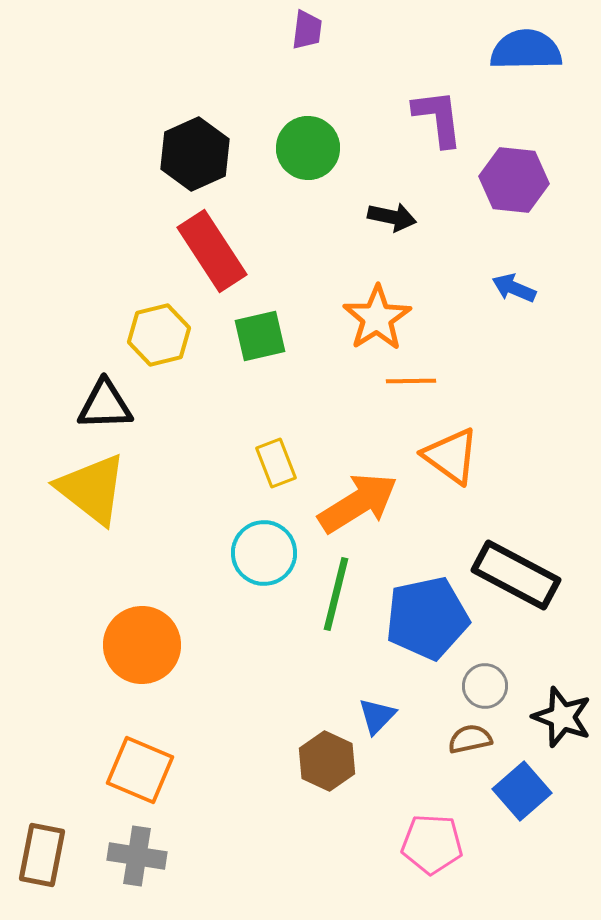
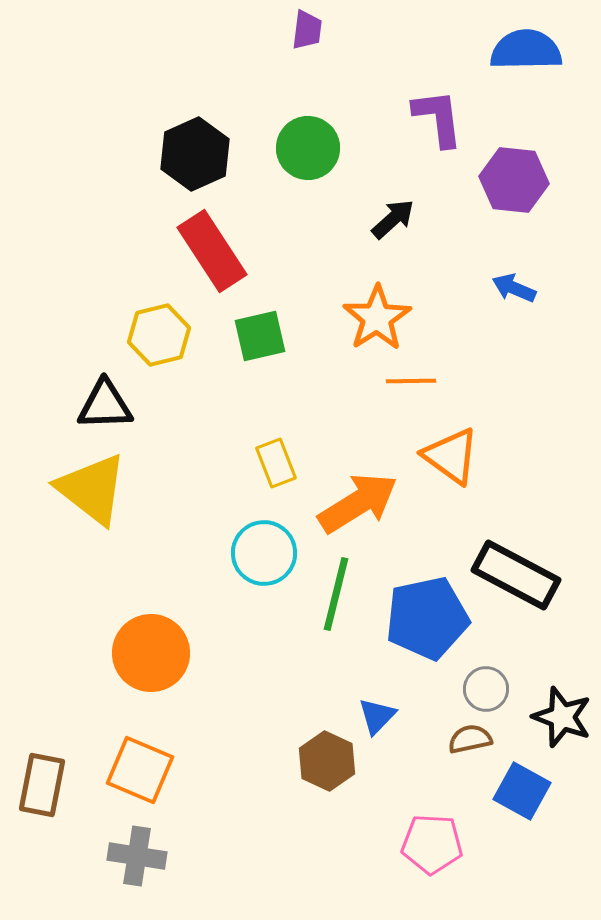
black arrow: moved 1 px right, 2 px down; rotated 54 degrees counterclockwise
orange circle: moved 9 px right, 8 px down
gray circle: moved 1 px right, 3 px down
blue square: rotated 20 degrees counterclockwise
brown rectangle: moved 70 px up
